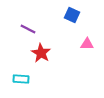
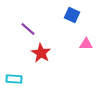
purple line: rotated 14 degrees clockwise
pink triangle: moved 1 px left
cyan rectangle: moved 7 px left
